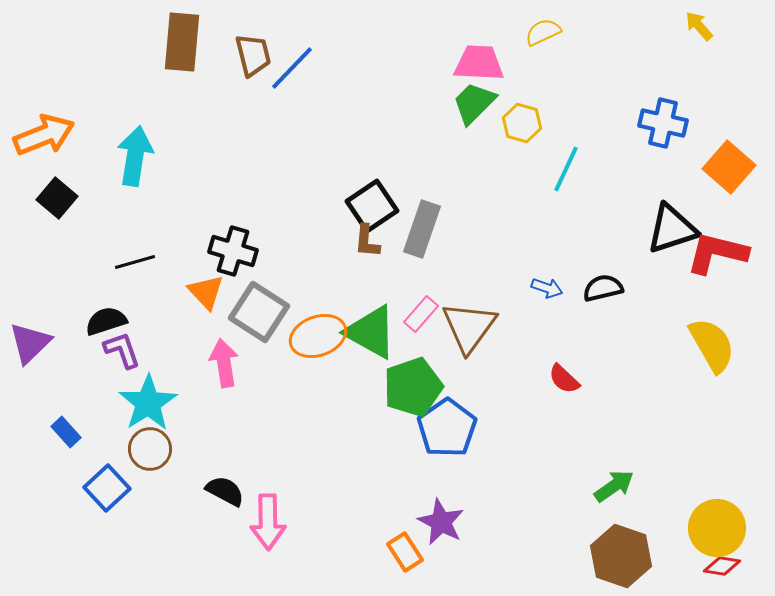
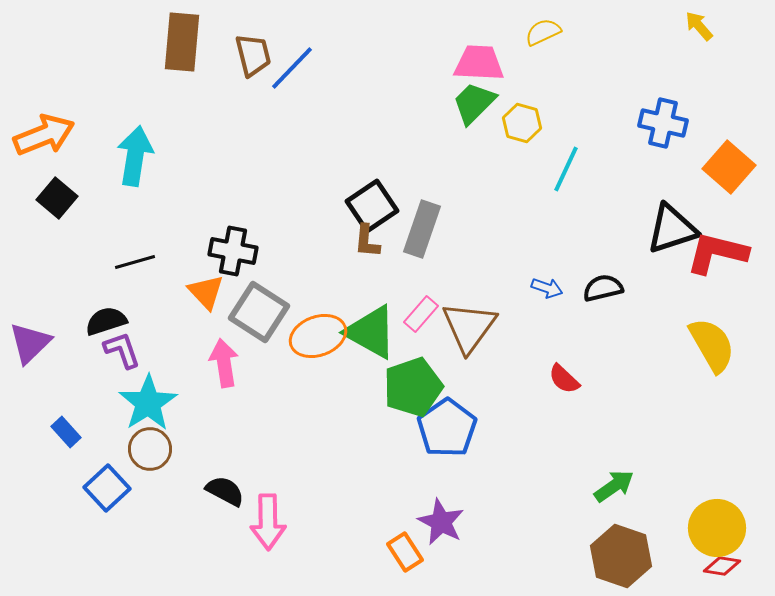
black cross at (233, 251): rotated 6 degrees counterclockwise
